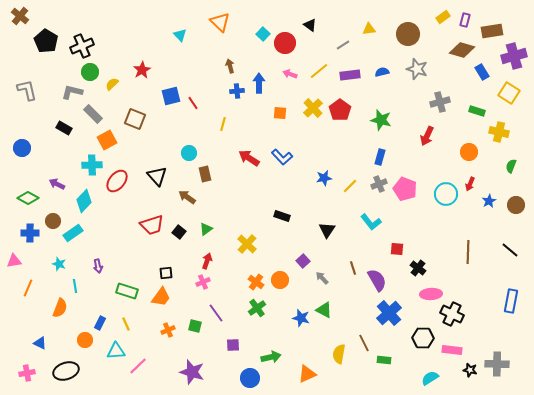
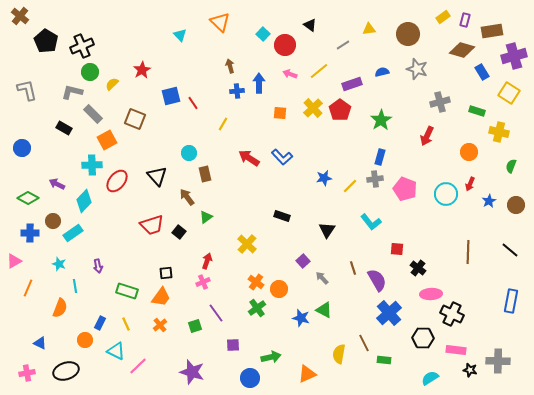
red circle at (285, 43): moved 2 px down
purple rectangle at (350, 75): moved 2 px right, 9 px down; rotated 12 degrees counterclockwise
green star at (381, 120): rotated 25 degrees clockwise
yellow line at (223, 124): rotated 16 degrees clockwise
gray cross at (379, 184): moved 4 px left, 5 px up; rotated 14 degrees clockwise
brown arrow at (187, 197): rotated 18 degrees clockwise
green triangle at (206, 229): moved 12 px up
pink triangle at (14, 261): rotated 21 degrees counterclockwise
orange circle at (280, 280): moved 1 px left, 9 px down
green square at (195, 326): rotated 32 degrees counterclockwise
orange cross at (168, 330): moved 8 px left, 5 px up; rotated 16 degrees counterclockwise
pink rectangle at (452, 350): moved 4 px right
cyan triangle at (116, 351): rotated 30 degrees clockwise
gray cross at (497, 364): moved 1 px right, 3 px up
